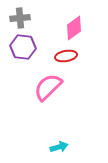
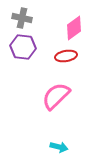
gray cross: moved 2 px right; rotated 18 degrees clockwise
pink semicircle: moved 8 px right, 9 px down
cyan arrow: rotated 30 degrees clockwise
